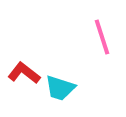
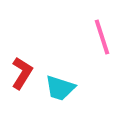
red L-shape: moved 2 px left; rotated 84 degrees clockwise
